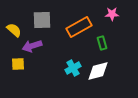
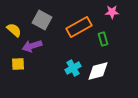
pink star: moved 2 px up
gray square: rotated 30 degrees clockwise
green rectangle: moved 1 px right, 4 px up
